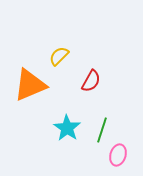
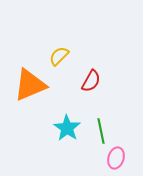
green line: moved 1 px left, 1 px down; rotated 30 degrees counterclockwise
pink ellipse: moved 2 px left, 3 px down
